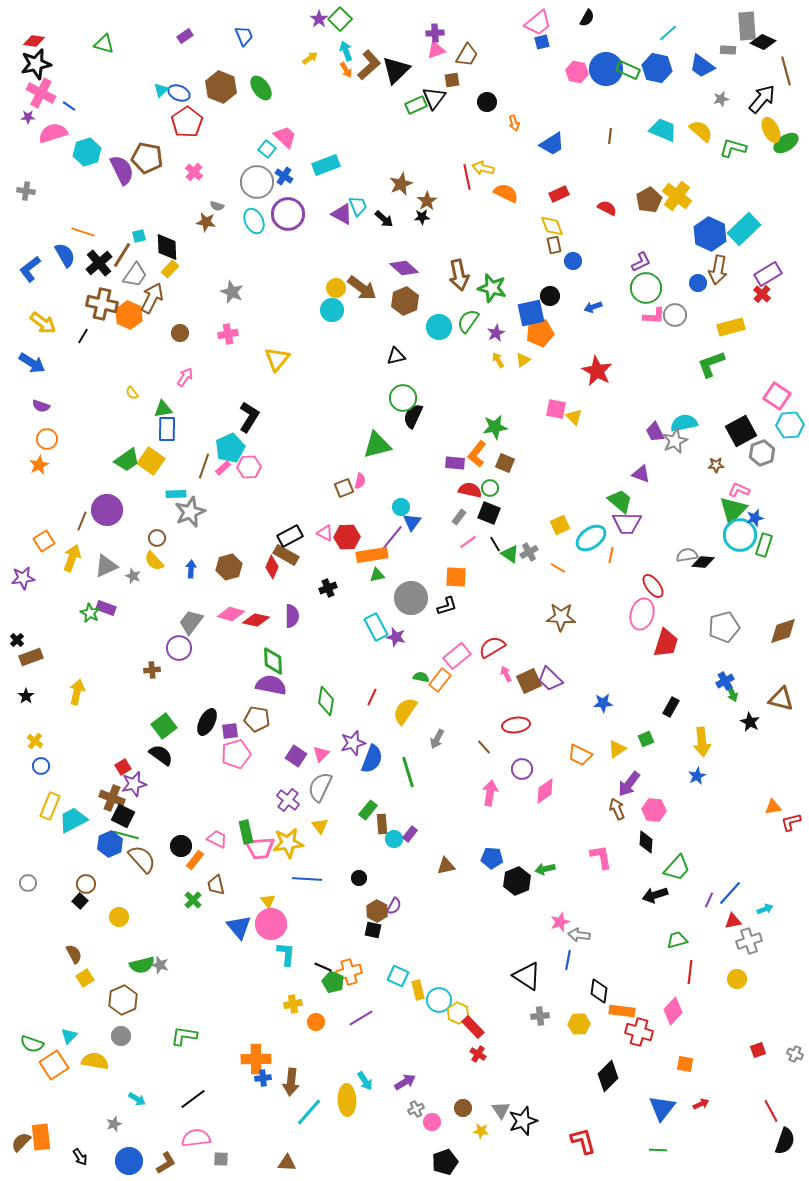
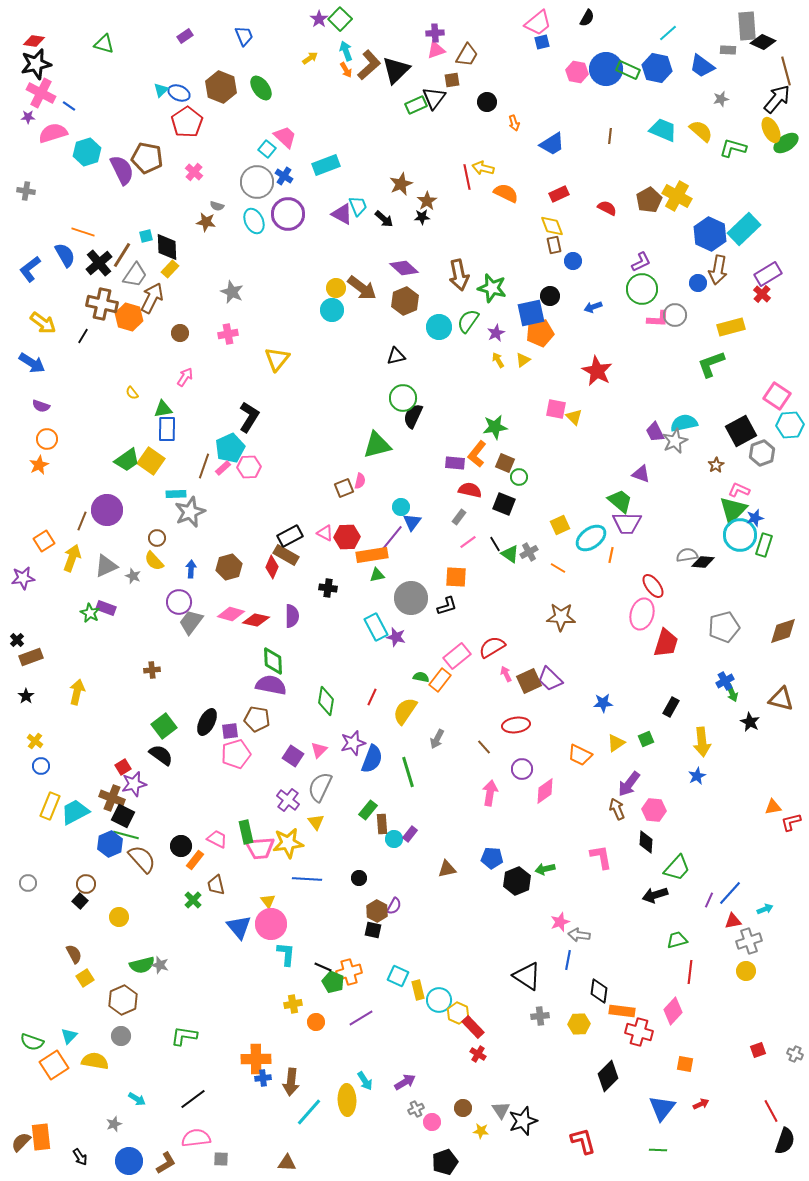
black arrow at (762, 99): moved 15 px right
yellow cross at (677, 196): rotated 8 degrees counterclockwise
cyan square at (139, 236): moved 7 px right
green circle at (646, 288): moved 4 px left, 1 px down
orange hexagon at (129, 315): moved 2 px down; rotated 8 degrees counterclockwise
pink L-shape at (654, 316): moved 4 px right, 3 px down
brown star at (716, 465): rotated 28 degrees counterclockwise
green circle at (490, 488): moved 29 px right, 11 px up
black square at (489, 513): moved 15 px right, 9 px up
black cross at (328, 588): rotated 30 degrees clockwise
purple circle at (179, 648): moved 46 px up
yellow triangle at (617, 749): moved 1 px left, 6 px up
pink triangle at (321, 754): moved 2 px left, 4 px up
purple square at (296, 756): moved 3 px left
cyan trapezoid at (73, 820): moved 2 px right, 8 px up
yellow triangle at (320, 826): moved 4 px left, 4 px up
brown triangle at (446, 866): moved 1 px right, 3 px down
yellow circle at (737, 979): moved 9 px right, 8 px up
green semicircle at (32, 1044): moved 2 px up
